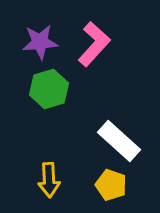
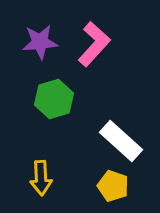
green hexagon: moved 5 px right, 10 px down
white rectangle: moved 2 px right
yellow arrow: moved 8 px left, 2 px up
yellow pentagon: moved 2 px right, 1 px down
